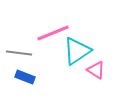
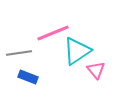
gray line: rotated 15 degrees counterclockwise
pink triangle: rotated 18 degrees clockwise
blue rectangle: moved 3 px right
